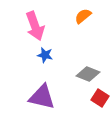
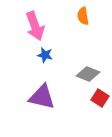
orange semicircle: rotated 60 degrees counterclockwise
